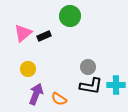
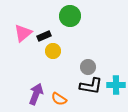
yellow circle: moved 25 px right, 18 px up
